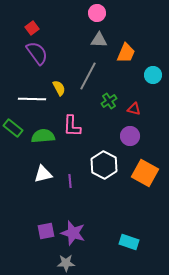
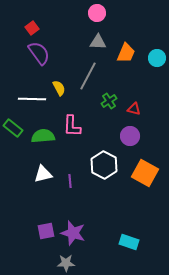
gray triangle: moved 1 px left, 2 px down
purple semicircle: moved 2 px right
cyan circle: moved 4 px right, 17 px up
